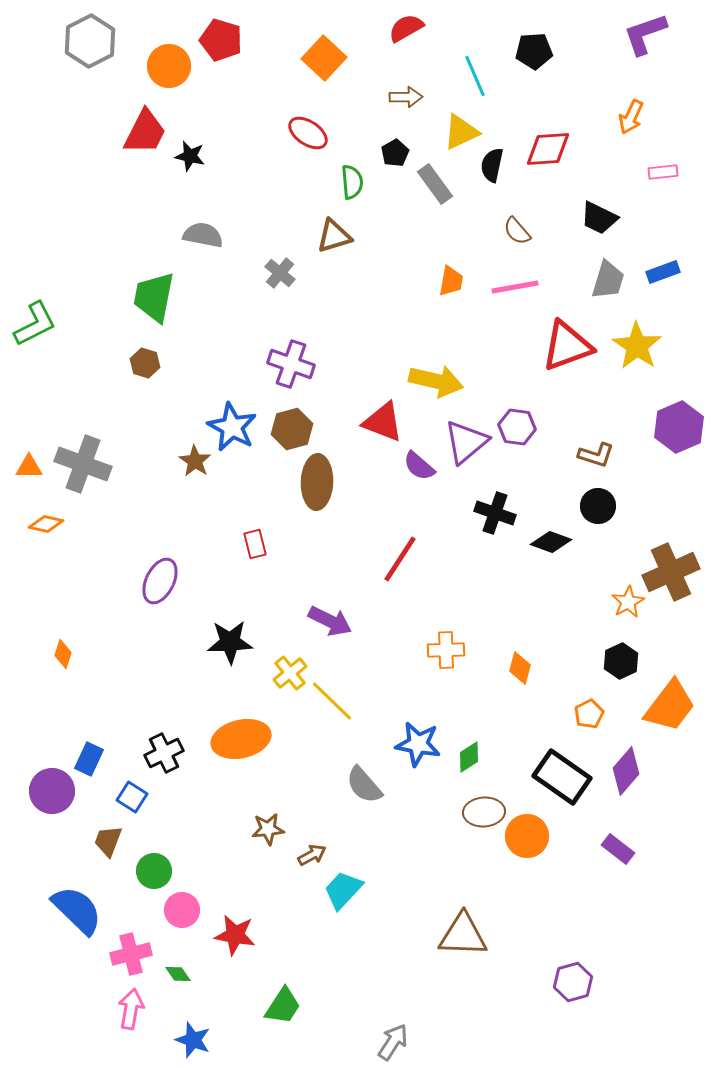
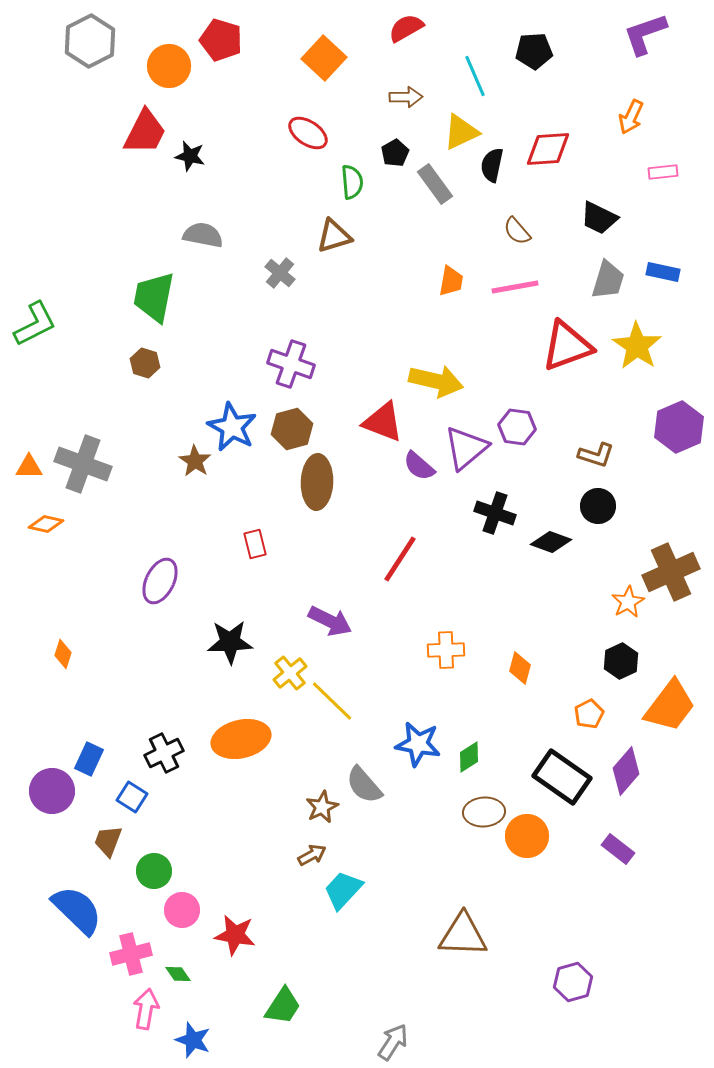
blue rectangle at (663, 272): rotated 32 degrees clockwise
purple triangle at (466, 442): moved 6 px down
brown star at (268, 829): moved 54 px right, 22 px up; rotated 20 degrees counterclockwise
pink arrow at (131, 1009): moved 15 px right
